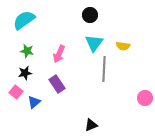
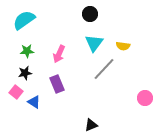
black circle: moved 1 px up
green star: rotated 16 degrees counterclockwise
gray line: rotated 40 degrees clockwise
purple rectangle: rotated 12 degrees clockwise
blue triangle: rotated 48 degrees counterclockwise
